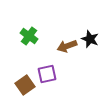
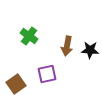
black star: moved 11 px down; rotated 18 degrees counterclockwise
brown arrow: rotated 60 degrees counterclockwise
brown square: moved 9 px left, 1 px up
